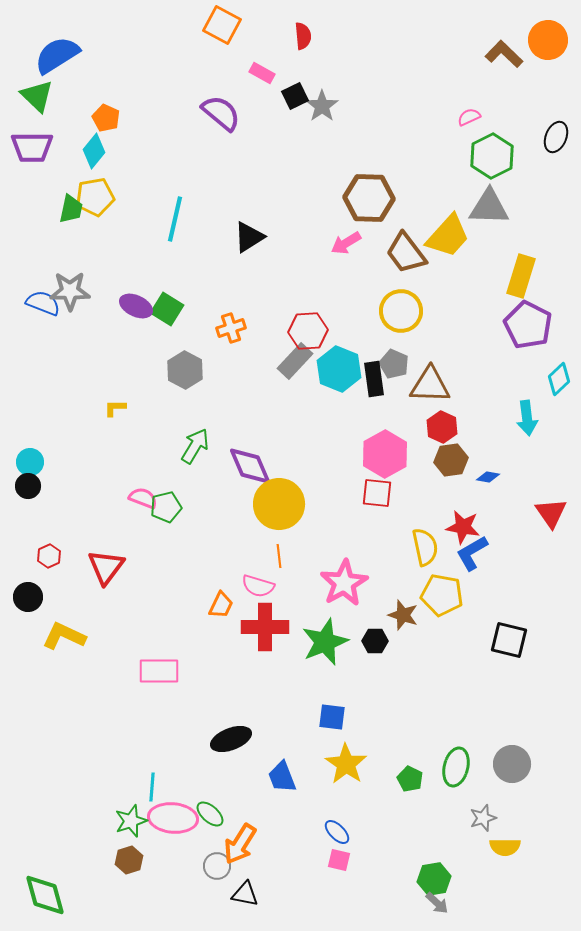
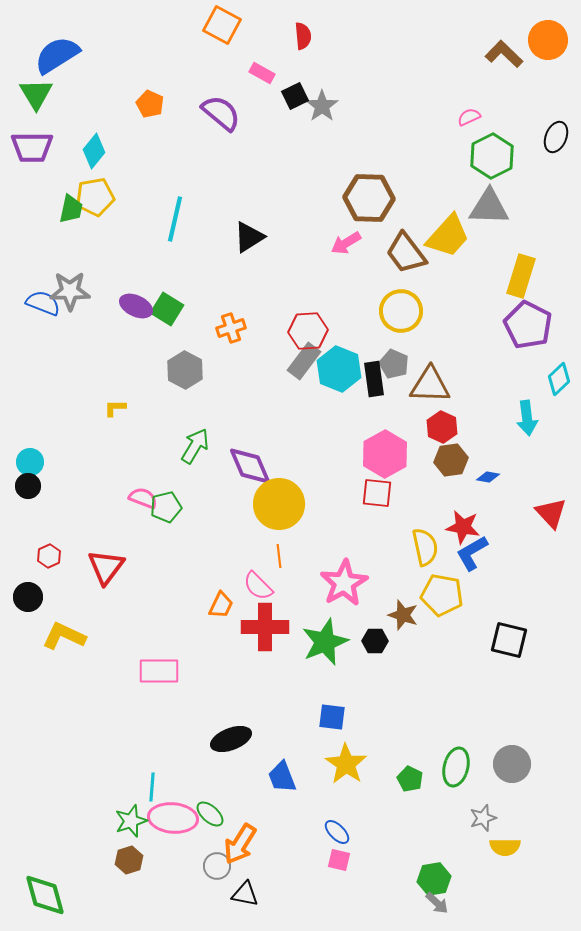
green triangle at (37, 96): moved 1 px left, 2 px up; rotated 15 degrees clockwise
orange pentagon at (106, 118): moved 44 px right, 14 px up
gray rectangle at (295, 361): moved 9 px right; rotated 6 degrees counterclockwise
red triangle at (551, 513): rotated 8 degrees counterclockwise
pink semicircle at (258, 586): rotated 28 degrees clockwise
